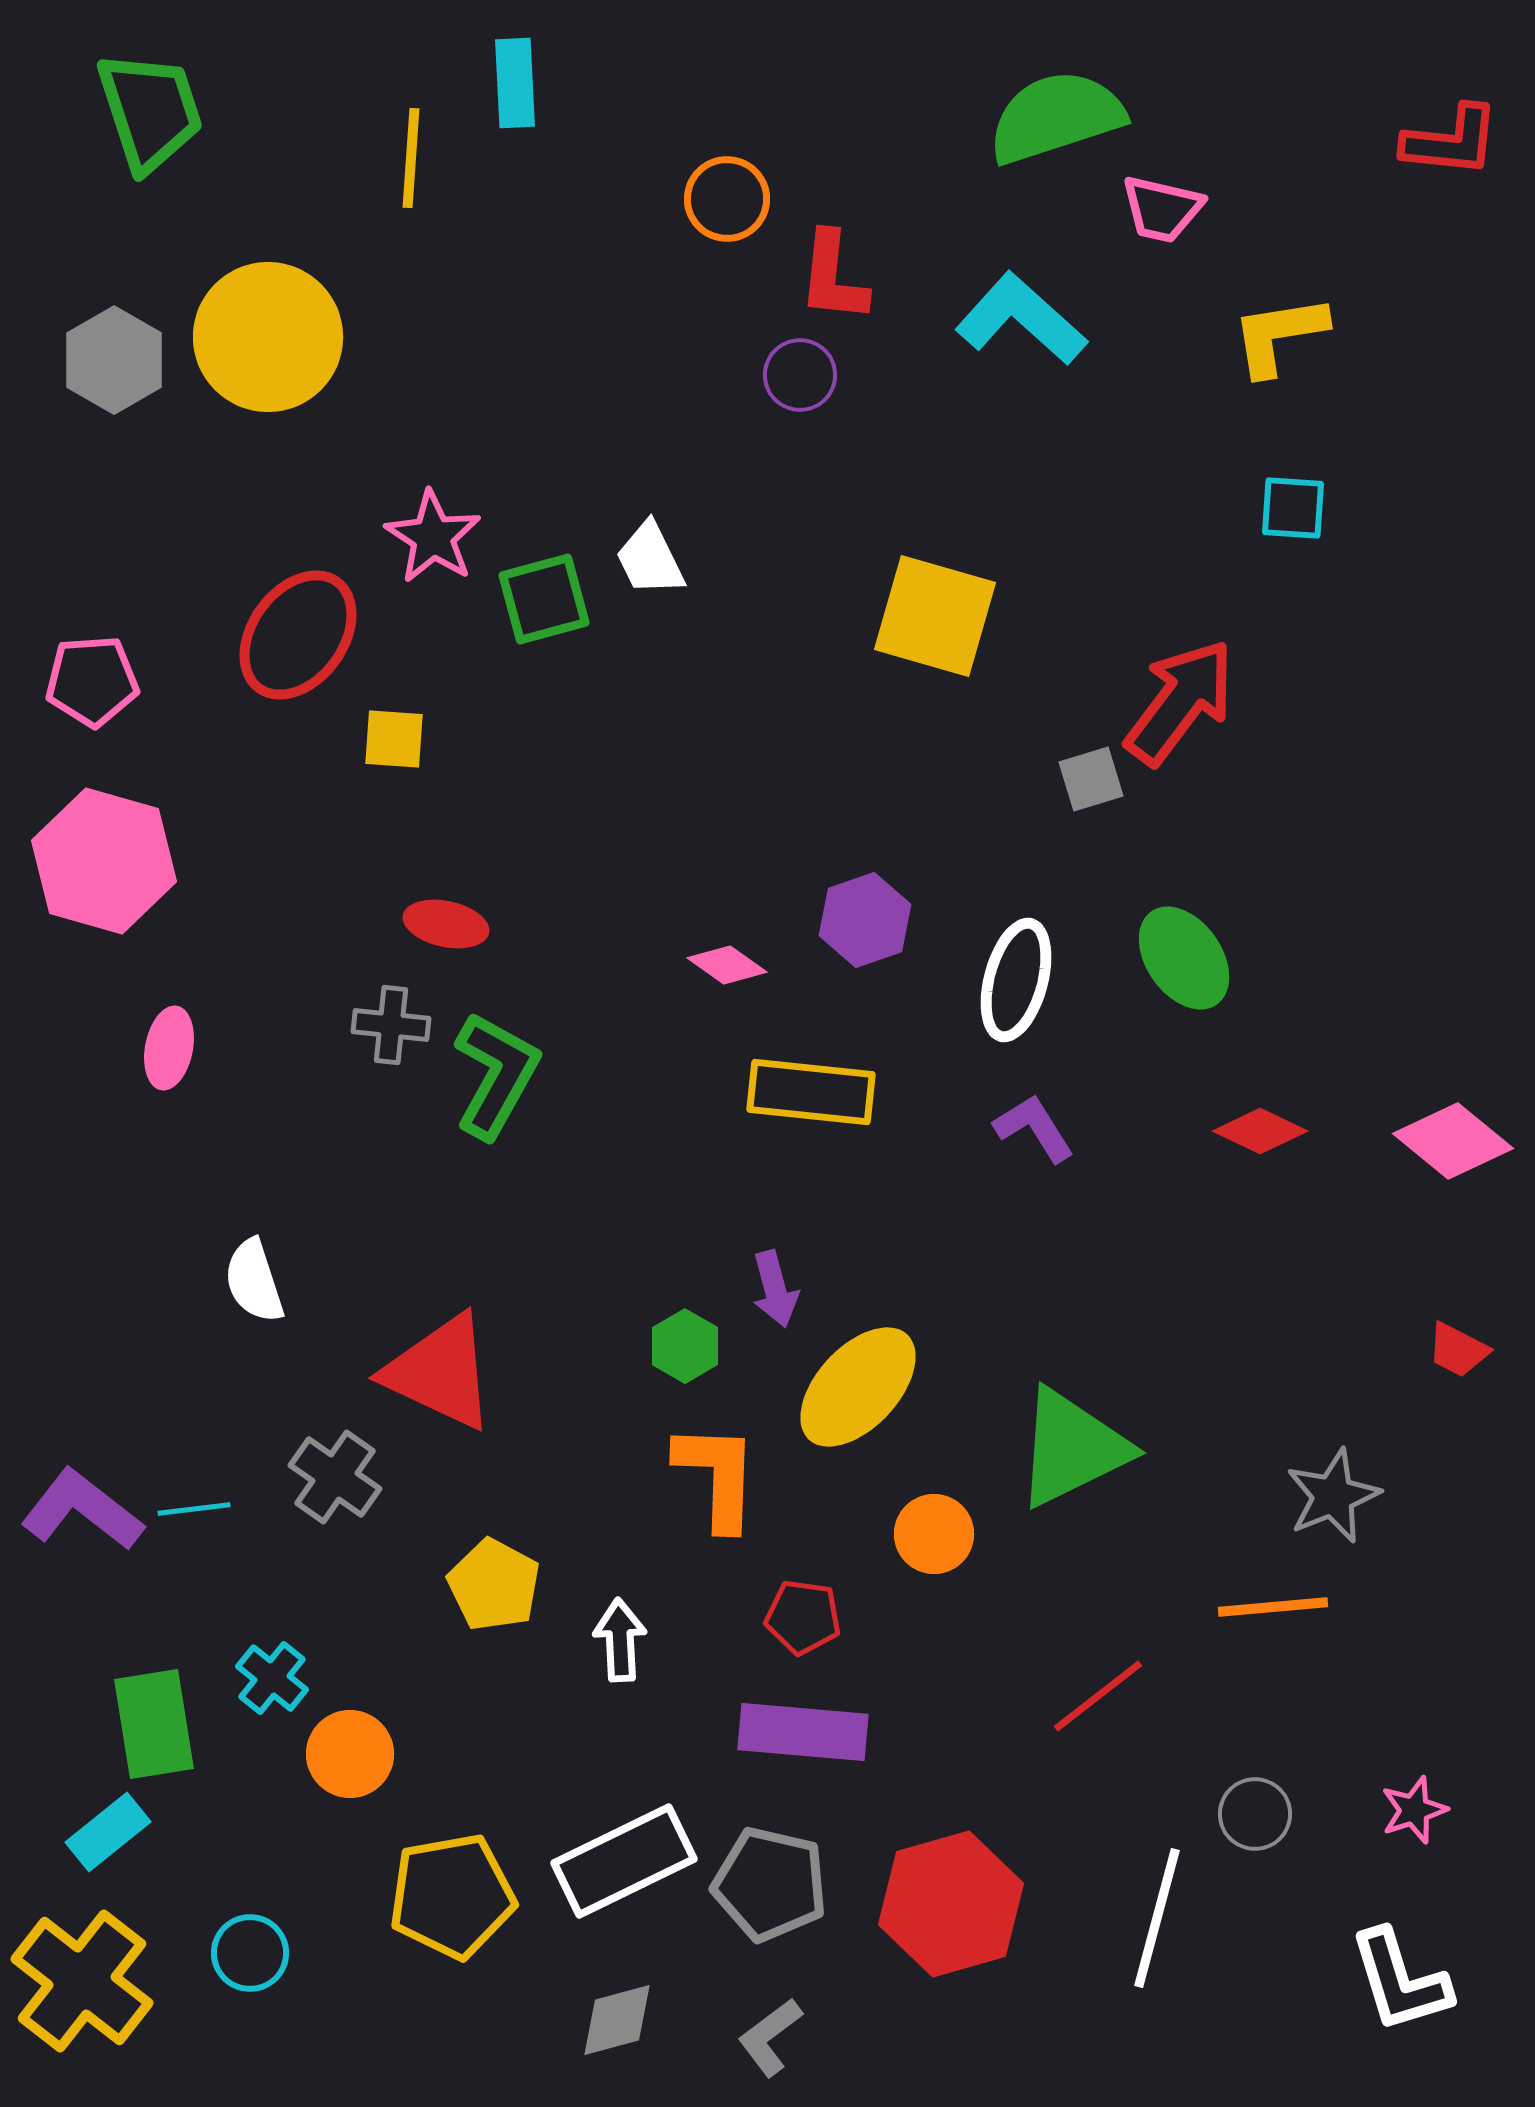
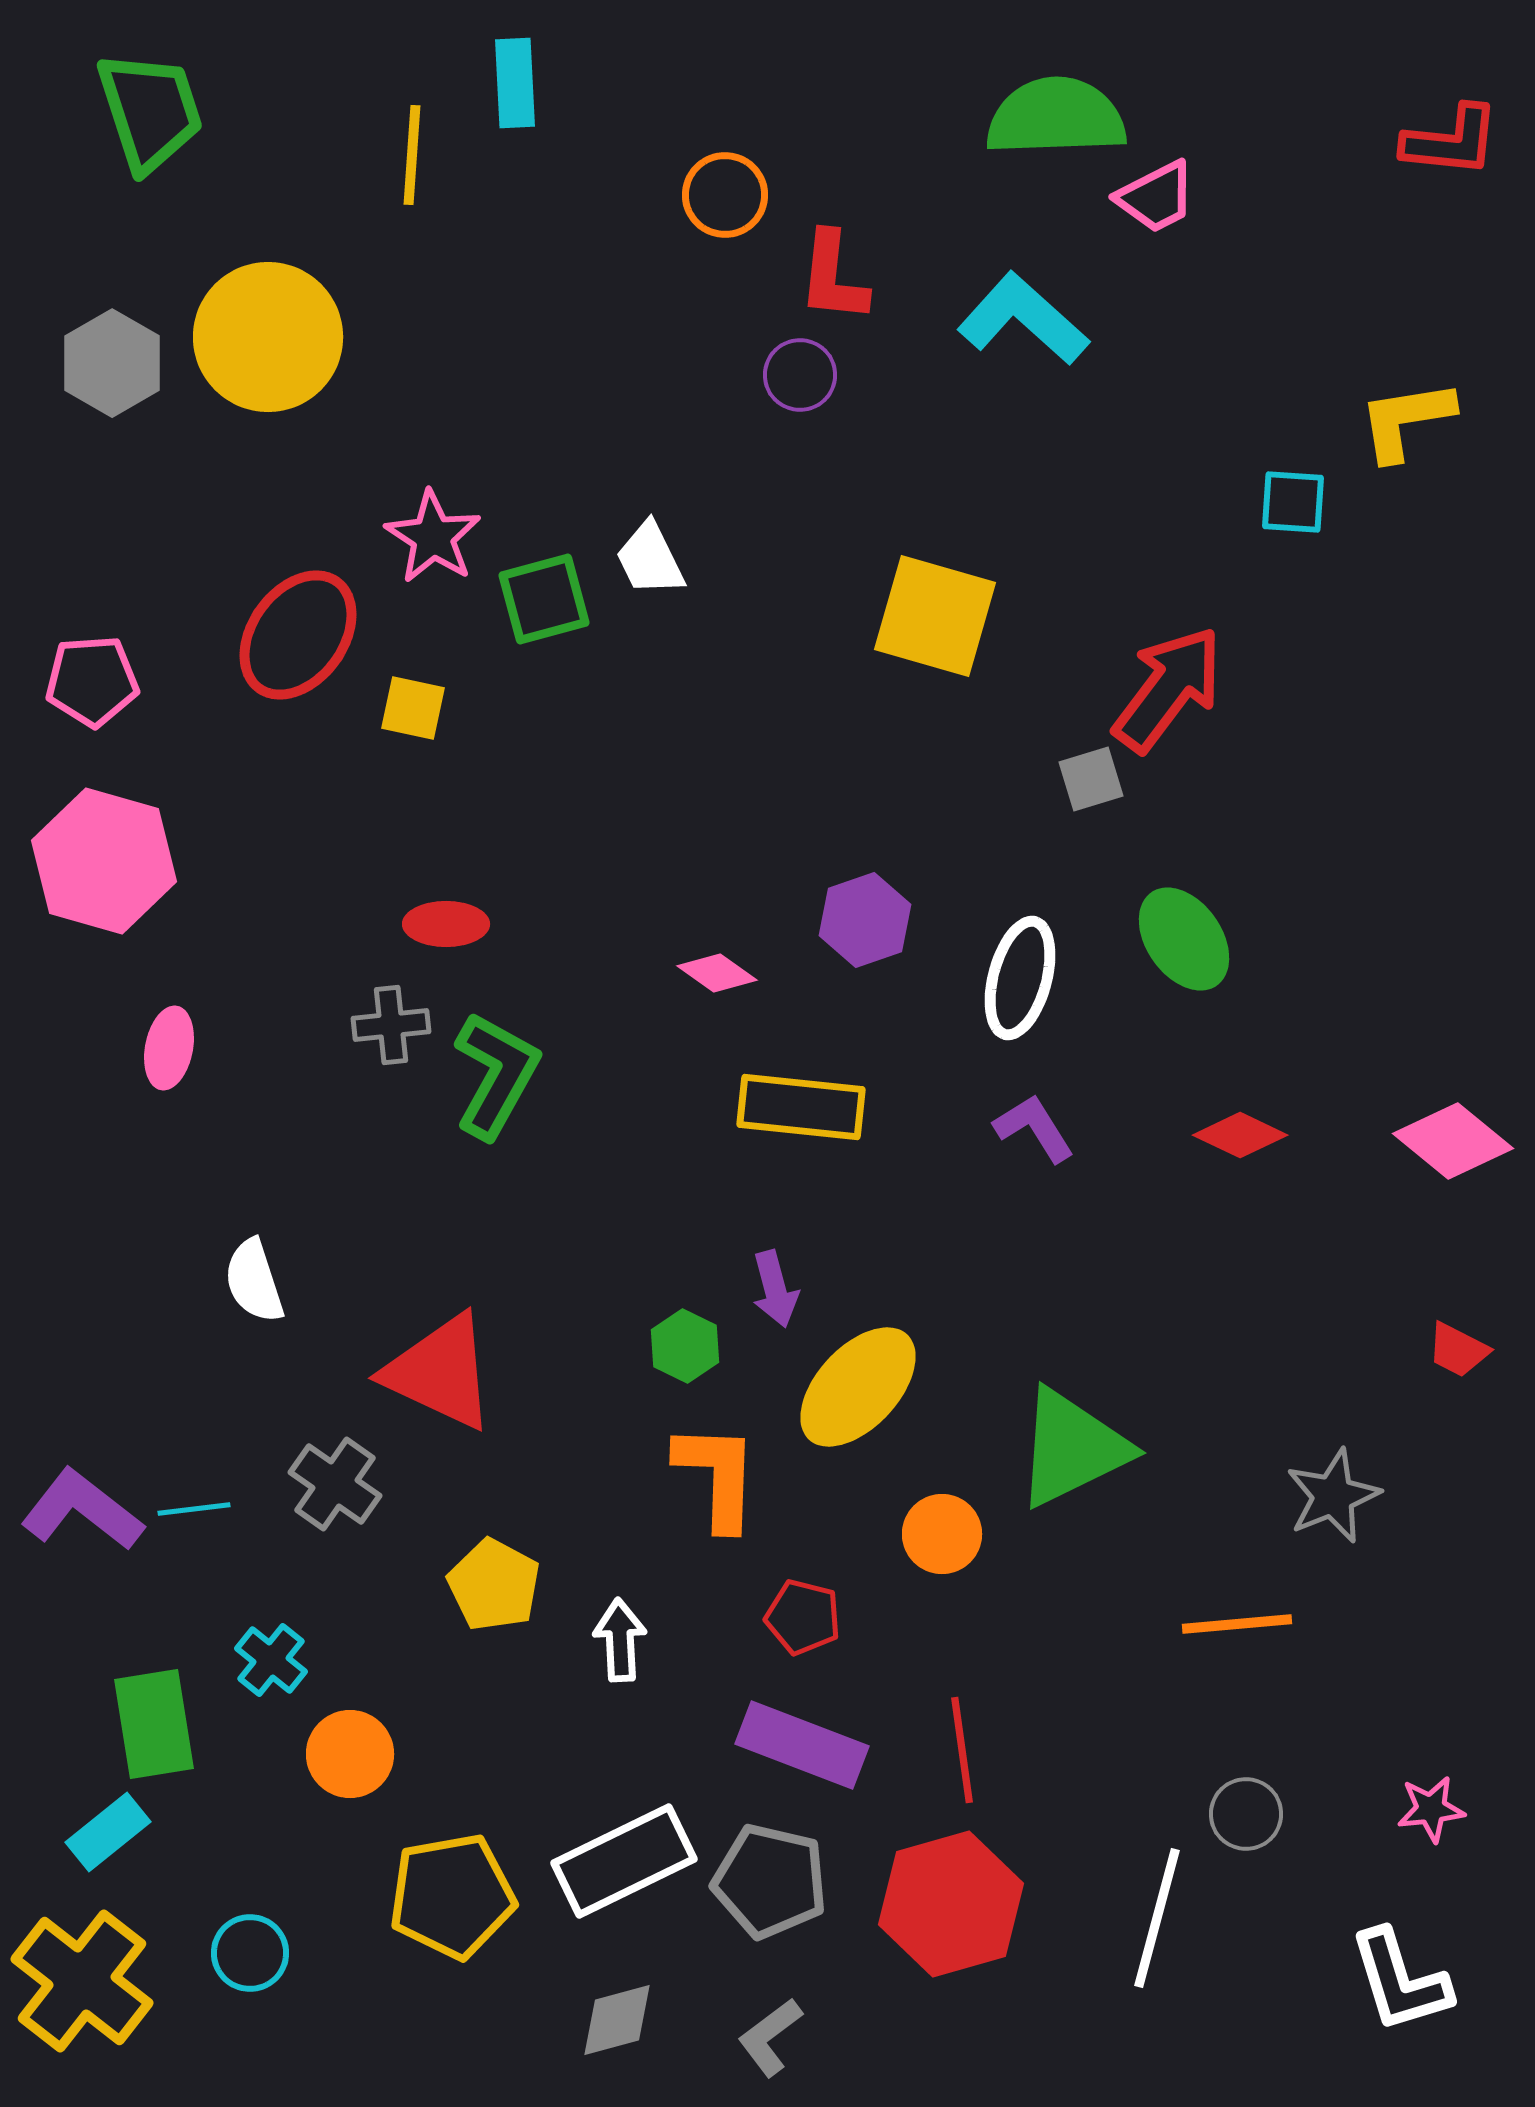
green semicircle at (1056, 117): rotated 16 degrees clockwise
yellow line at (411, 158): moved 1 px right, 3 px up
orange circle at (727, 199): moved 2 px left, 4 px up
pink trapezoid at (1162, 209): moved 6 px left, 12 px up; rotated 40 degrees counterclockwise
cyan L-shape at (1021, 319): moved 2 px right
yellow L-shape at (1279, 335): moved 127 px right, 85 px down
gray hexagon at (114, 360): moved 2 px left, 3 px down
cyan square at (1293, 508): moved 6 px up
red arrow at (1180, 702): moved 12 px left, 13 px up
yellow square at (394, 739): moved 19 px right, 31 px up; rotated 8 degrees clockwise
red ellipse at (446, 924): rotated 12 degrees counterclockwise
green ellipse at (1184, 958): moved 19 px up
pink diamond at (727, 965): moved 10 px left, 8 px down
white ellipse at (1016, 980): moved 4 px right, 2 px up
gray cross at (391, 1025): rotated 12 degrees counterclockwise
yellow rectangle at (811, 1092): moved 10 px left, 15 px down
red diamond at (1260, 1131): moved 20 px left, 4 px down
green hexagon at (685, 1346): rotated 4 degrees counterclockwise
gray cross at (335, 1477): moved 7 px down
orange circle at (934, 1534): moved 8 px right
orange line at (1273, 1607): moved 36 px left, 17 px down
red pentagon at (803, 1617): rotated 6 degrees clockwise
cyan cross at (272, 1678): moved 1 px left, 18 px up
red line at (1098, 1696): moved 136 px left, 54 px down; rotated 60 degrees counterclockwise
purple rectangle at (803, 1732): moved 1 px left, 13 px down; rotated 16 degrees clockwise
pink star at (1414, 1810): moved 17 px right, 1 px up; rotated 12 degrees clockwise
gray circle at (1255, 1814): moved 9 px left
gray pentagon at (770, 1884): moved 3 px up
